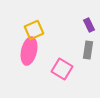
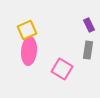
yellow square: moved 7 px left
pink ellipse: rotated 8 degrees counterclockwise
